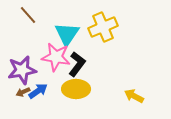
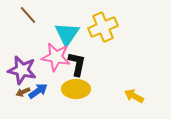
black L-shape: rotated 25 degrees counterclockwise
purple star: rotated 24 degrees clockwise
